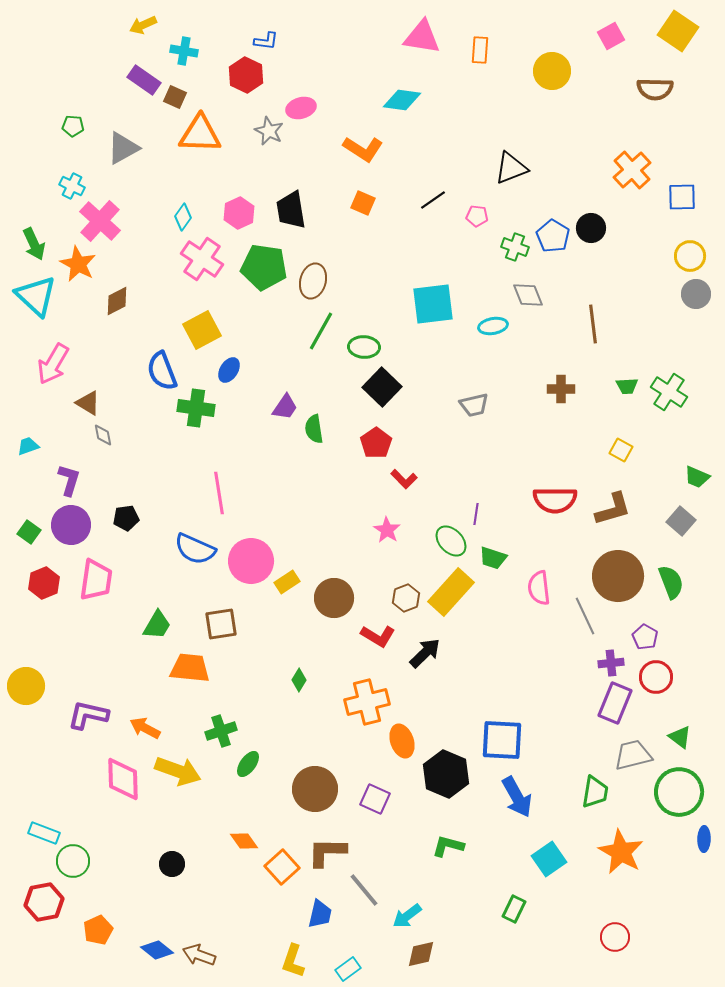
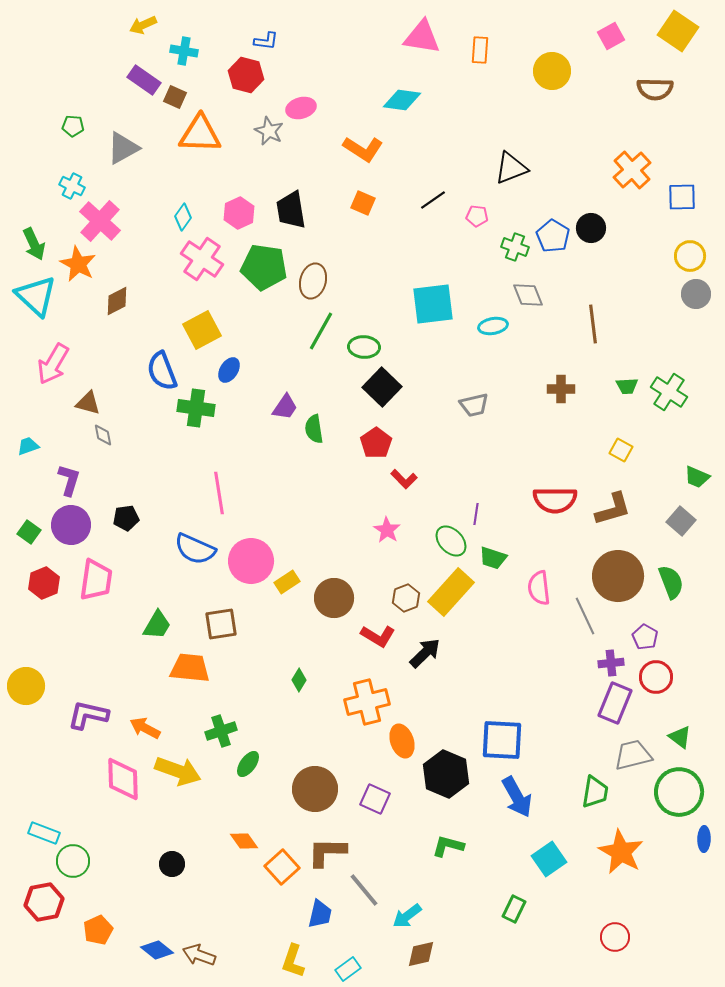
red hexagon at (246, 75): rotated 12 degrees counterclockwise
brown triangle at (88, 403): rotated 16 degrees counterclockwise
